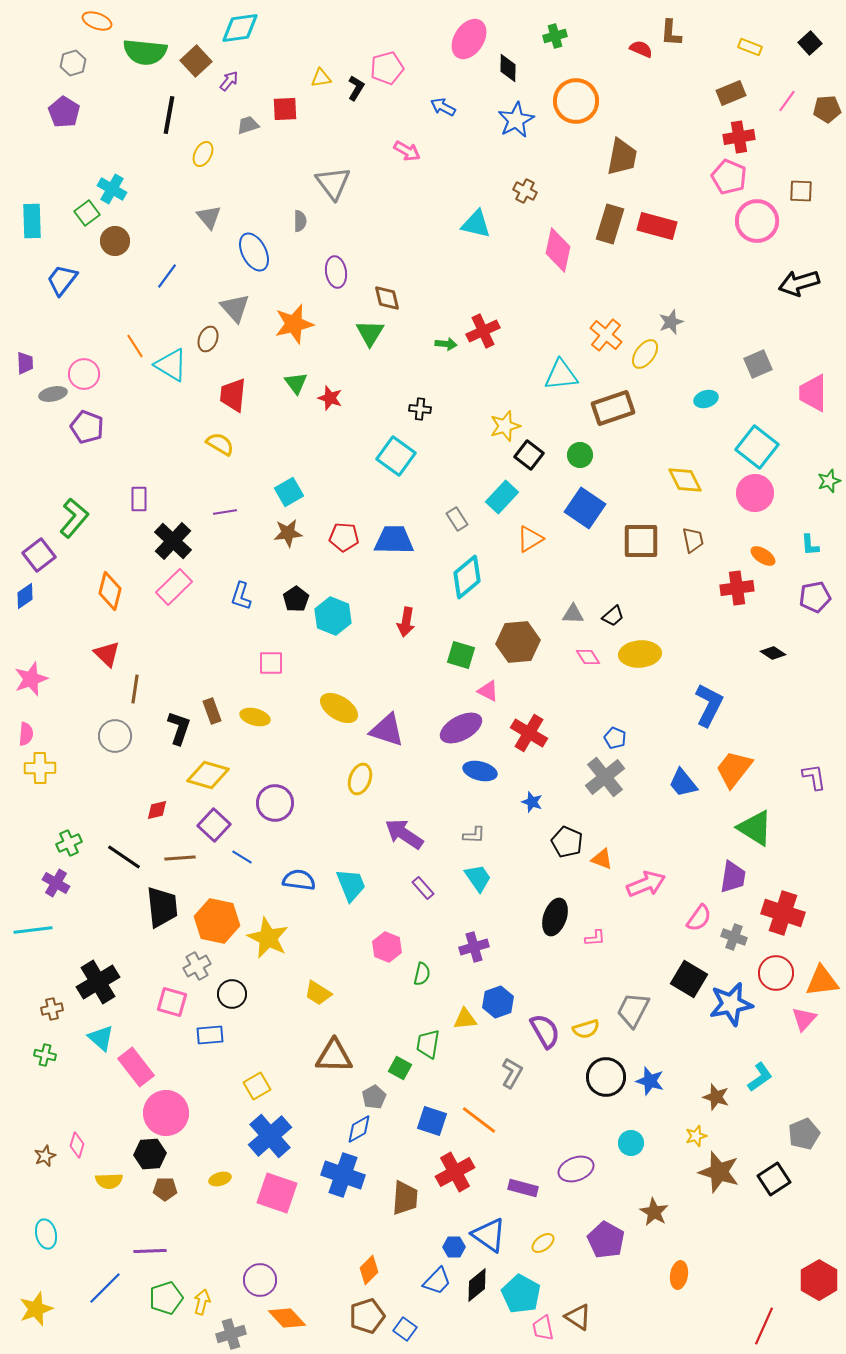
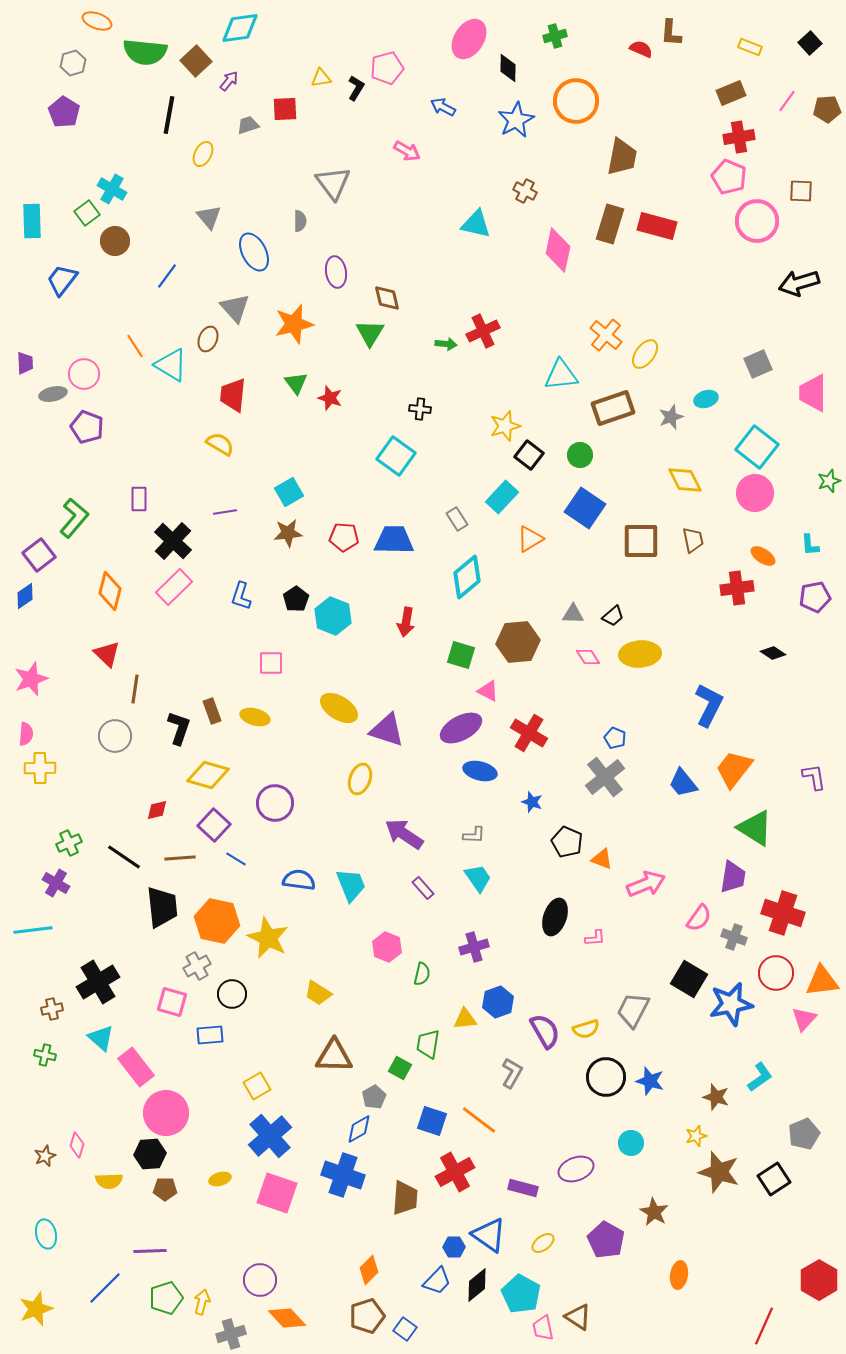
gray star at (671, 322): moved 95 px down
blue line at (242, 857): moved 6 px left, 2 px down
